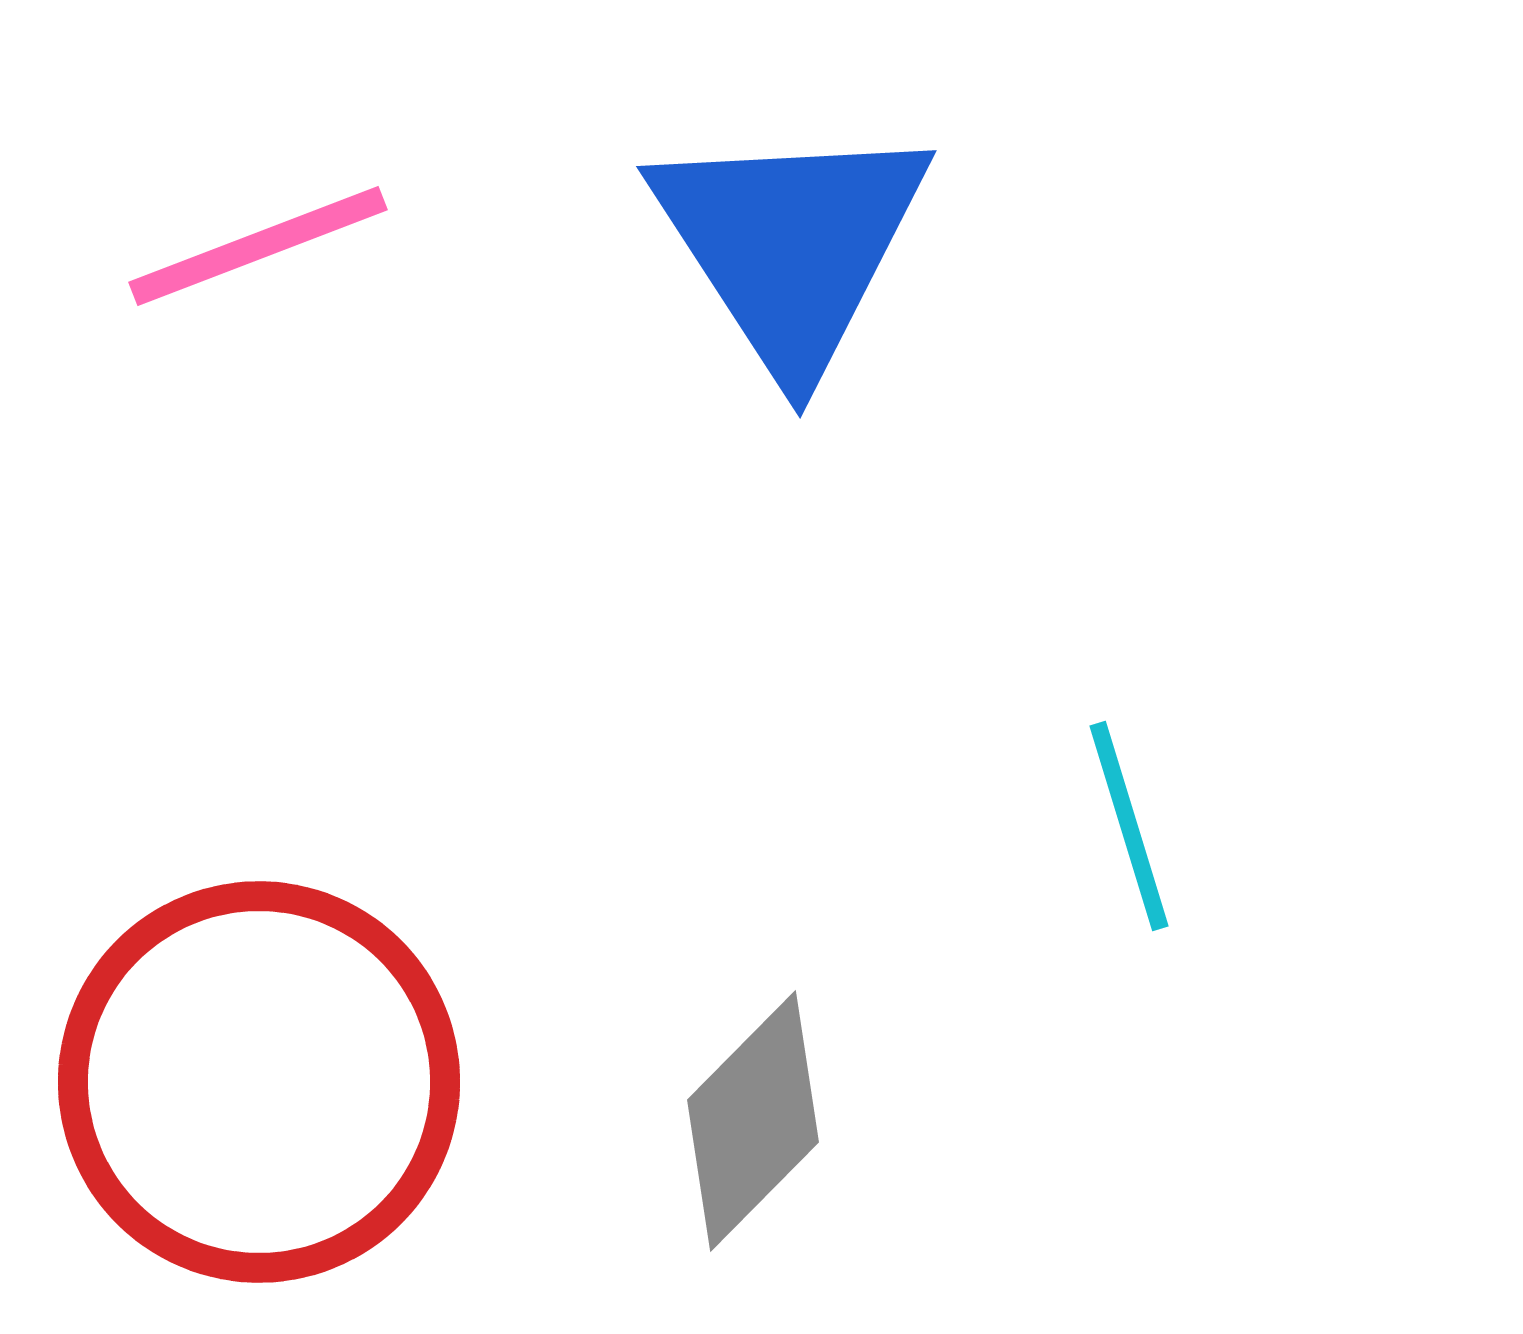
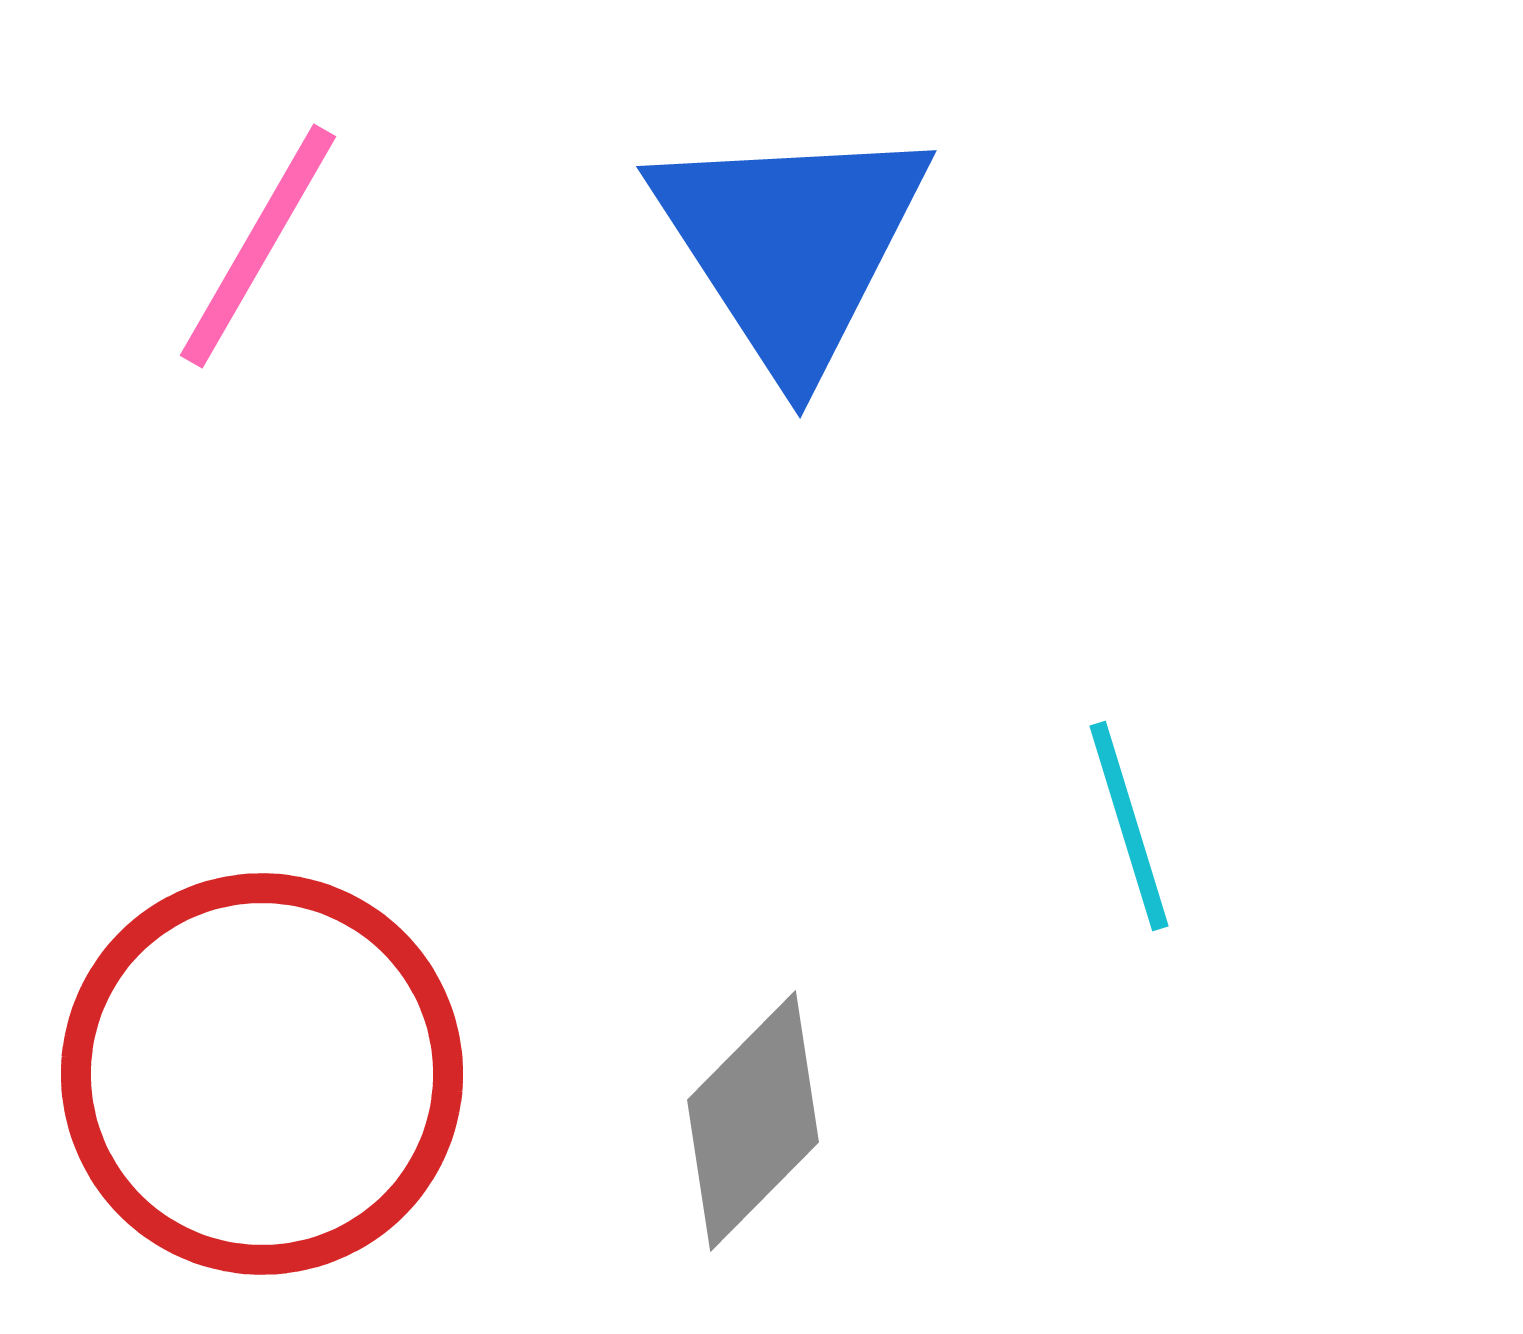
pink line: rotated 39 degrees counterclockwise
red circle: moved 3 px right, 8 px up
